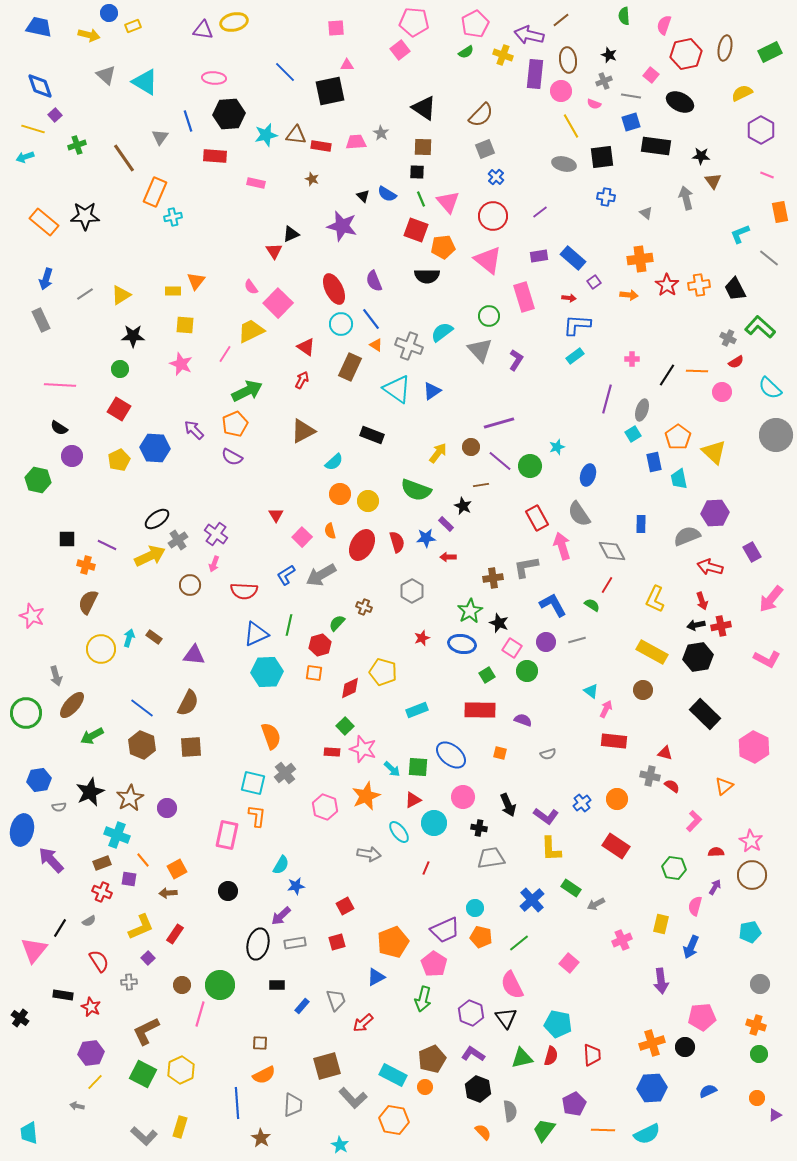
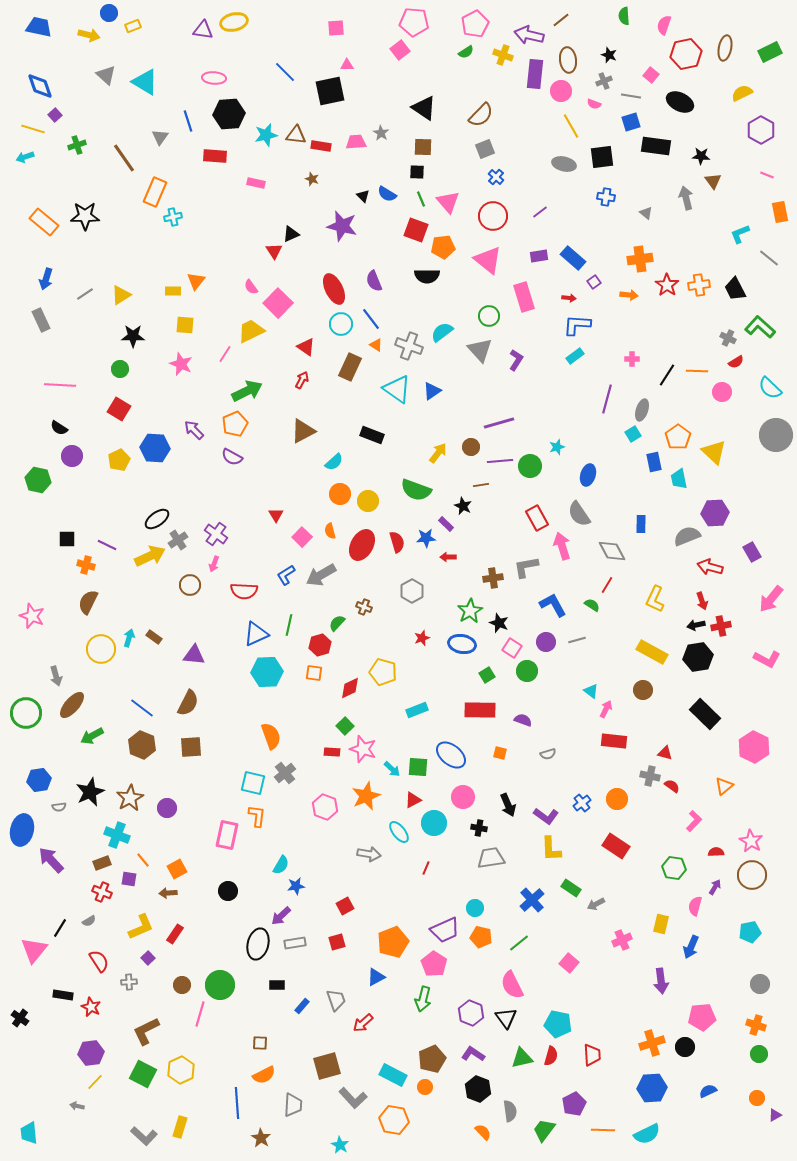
purple line at (500, 461): rotated 45 degrees counterclockwise
